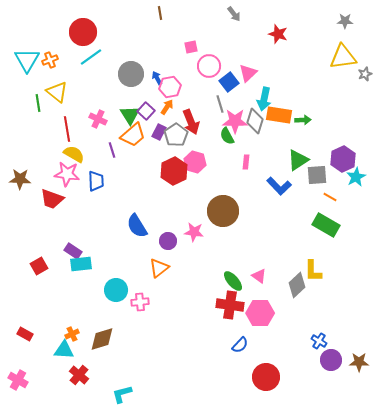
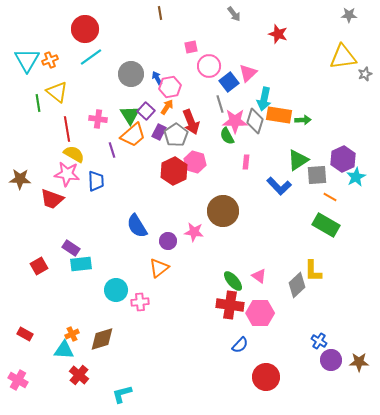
gray star at (345, 21): moved 4 px right, 6 px up
red circle at (83, 32): moved 2 px right, 3 px up
pink cross at (98, 119): rotated 18 degrees counterclockwise
purple rectangle at (73, 251): moved 2 px left, 3 px up
